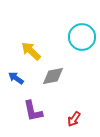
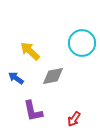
cyan circle: moved 6 px down
yellow arrow: moved 1 px left
